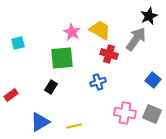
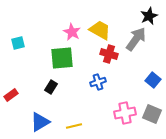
pink cross: rotated 20 degrees counterclockwise
